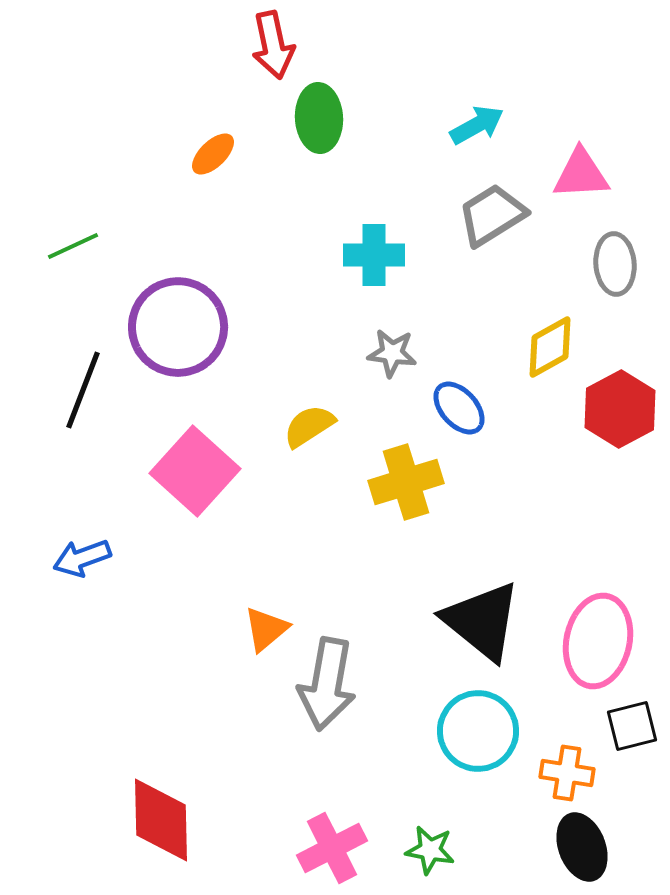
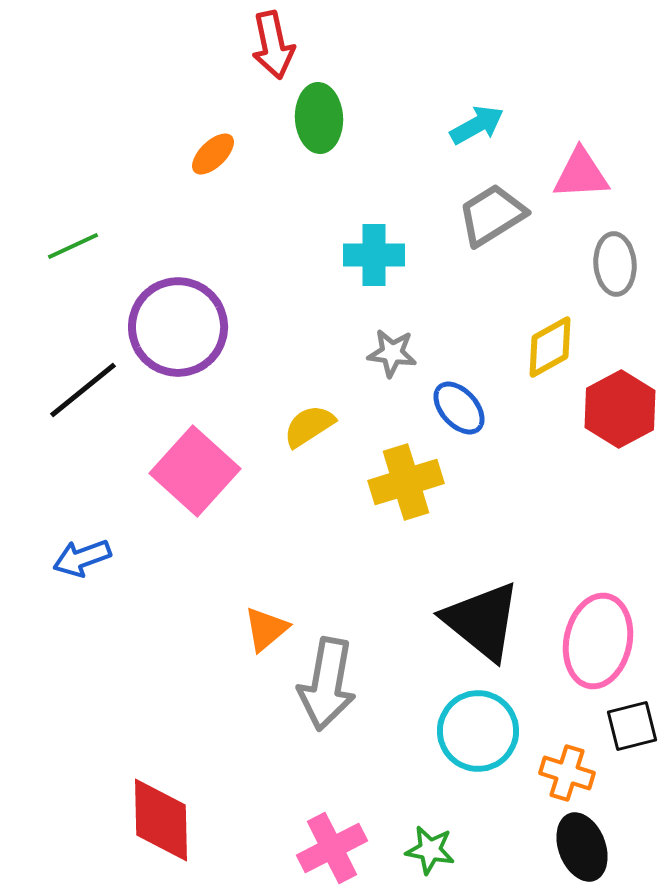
black line: rotated 30 degrees clockwise
orange cross: rotated 8 degrees clockwise
